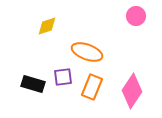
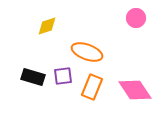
pink circle: moved 2 px down
purple square: moved 1 px up
black rectangle: moved 7 px up
pink diamond: moved 3 px right, 1 px up; rotated 68 degrees counterclockwise
